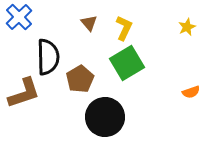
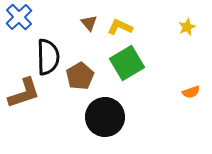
yellow L-shape: moved 4 px left, 1 px up; rotated 90 degrees counterclockwise
brown pentagon: moved 3 px up
